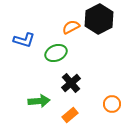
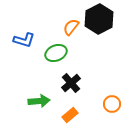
orange semicircle: rotated 24 degrees counterclockwise
